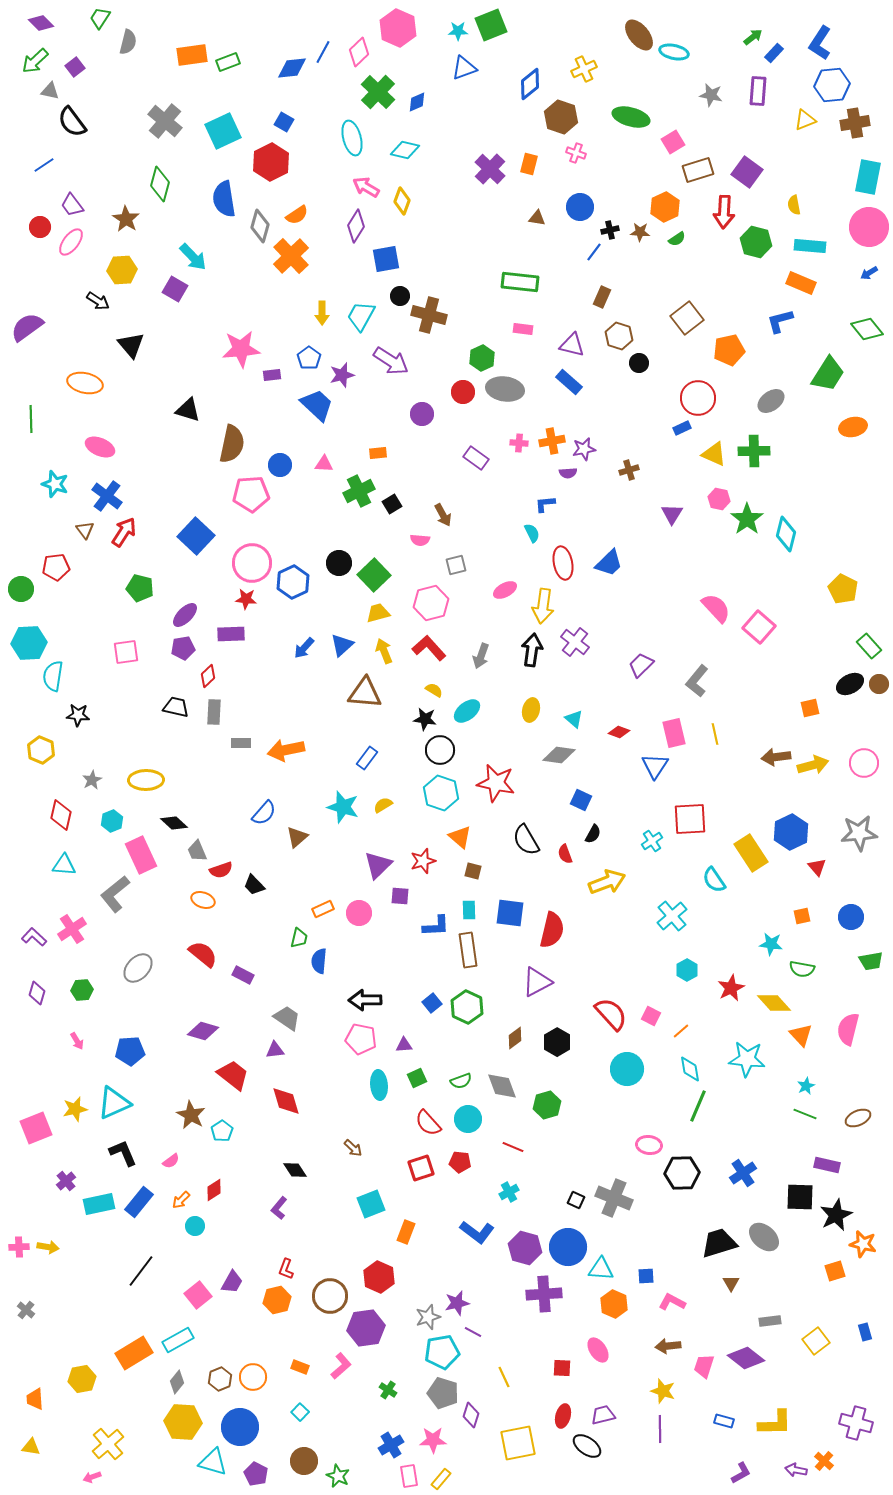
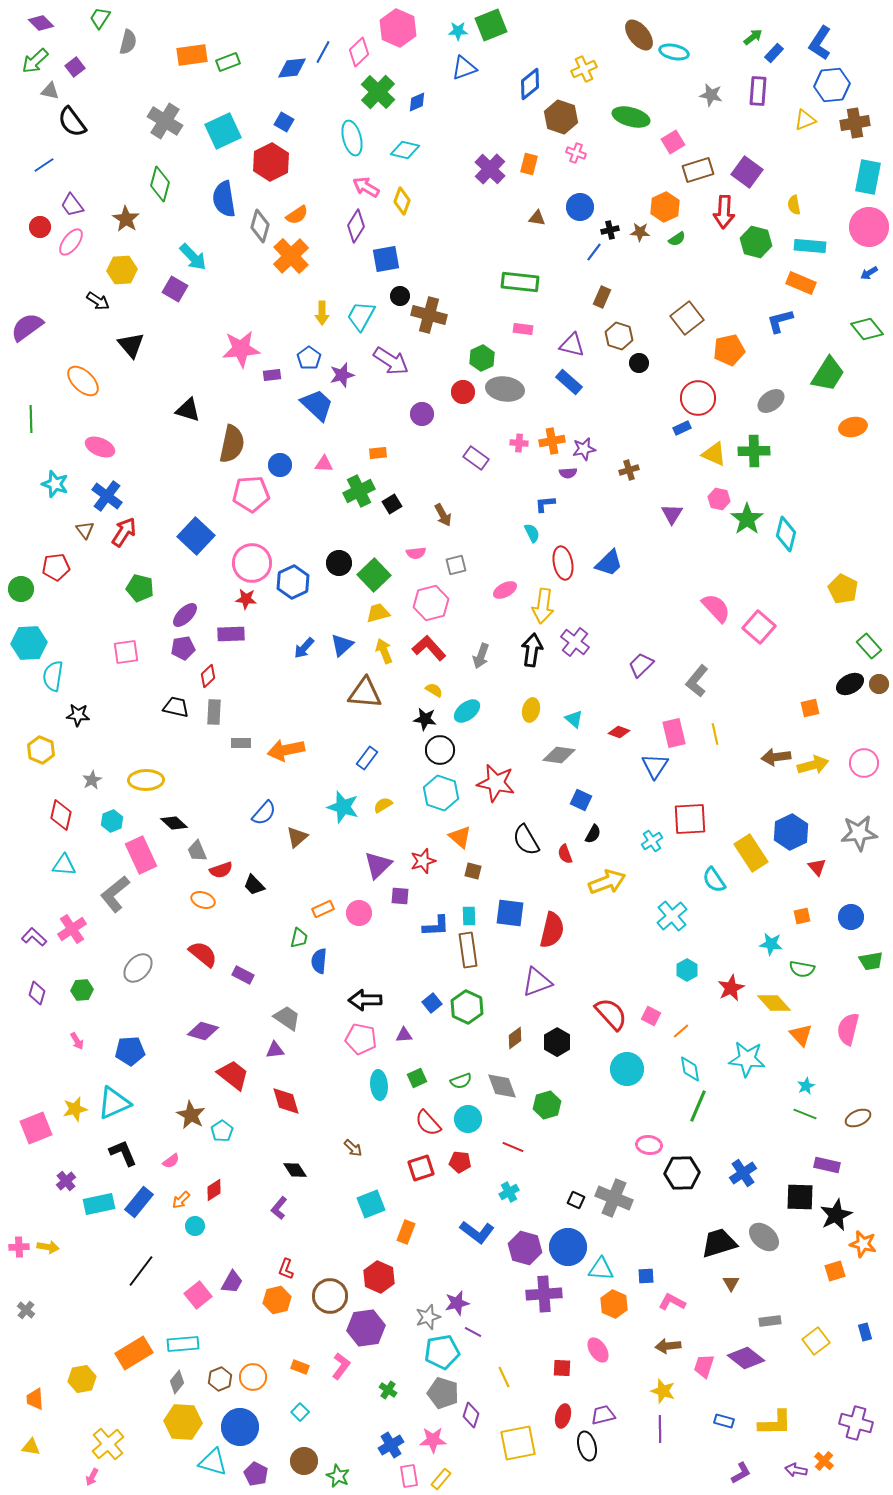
gray cross at (165, 121): rotated 8 degrees counterclockwise
orange ellipse at (85, 383): moved 2 px left, 2 px up; rotated 32 degrees clockwise
pink semicircle at (420, 540): moved 4 px left, 13 px down; rotated 12 degrees counterclockwise
cyan rectangle at (469, 910): moved 6 px down
purple triangle at (537, 982): rotated 8 degrees clockwise
purple triangle at (404, 1045): moved 10 px up
cyan rectangle at (178, 1340): moved 5 px right, 4 px down; rotated 24 degrees clockwise
pink L-shape at (341, 1366): rotated 12 degrees counterclockwise
black ellipse at (587, 1446): rotated 40 degrees clockwise
pink arrow at (92, 1477): rotated 42 degrees counterclockwise
